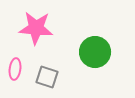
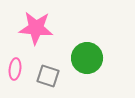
green circle: moved 8 px left, 6 px down
gray square: moved 1 px right, 1 px up
